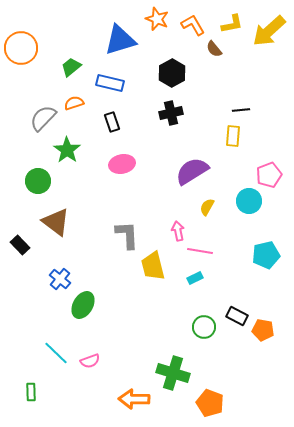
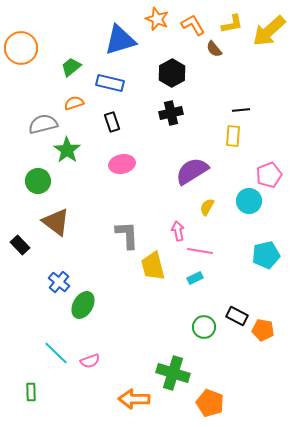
gray semicircle at (43, 118): moved 6 px down; rotated 32 degrees clockwise
blue cross at (60, 279): moved 1 px left, 3 px down
